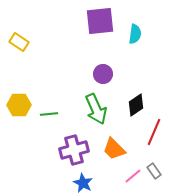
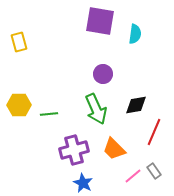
purple square: rotated 16 degrees clockwise
yellow rectangle: rotated 42 degrees clockwise
black diamond: rotated 25 degrees clockwise
